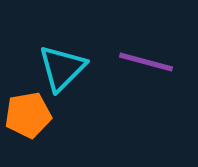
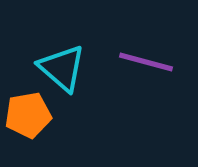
cyan triangle: rotated 34 degrees counterclockwise
